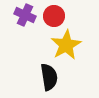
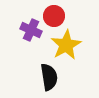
purple cross: moved 6 px right, 15 px down
